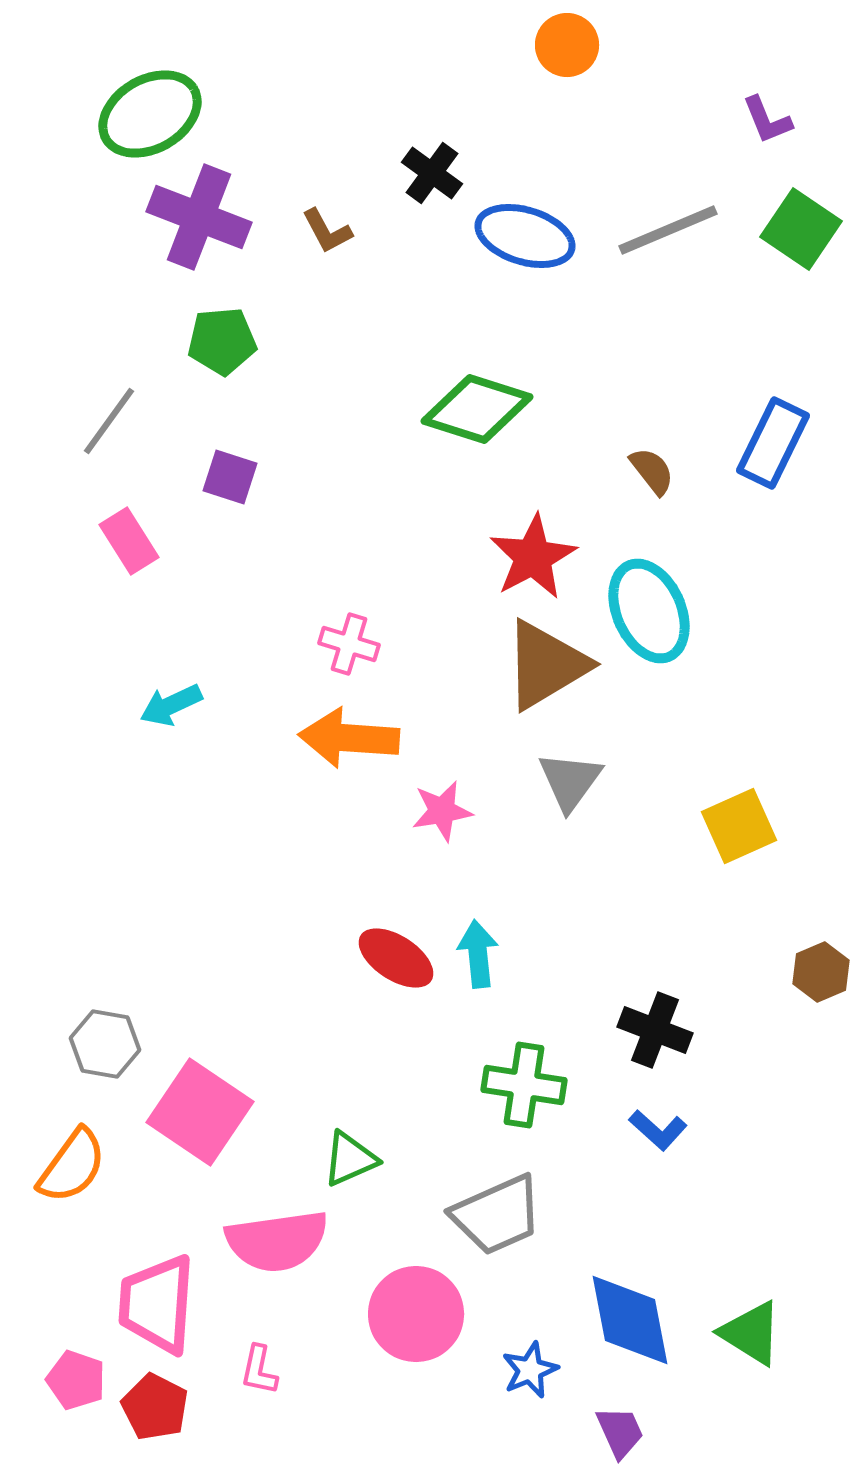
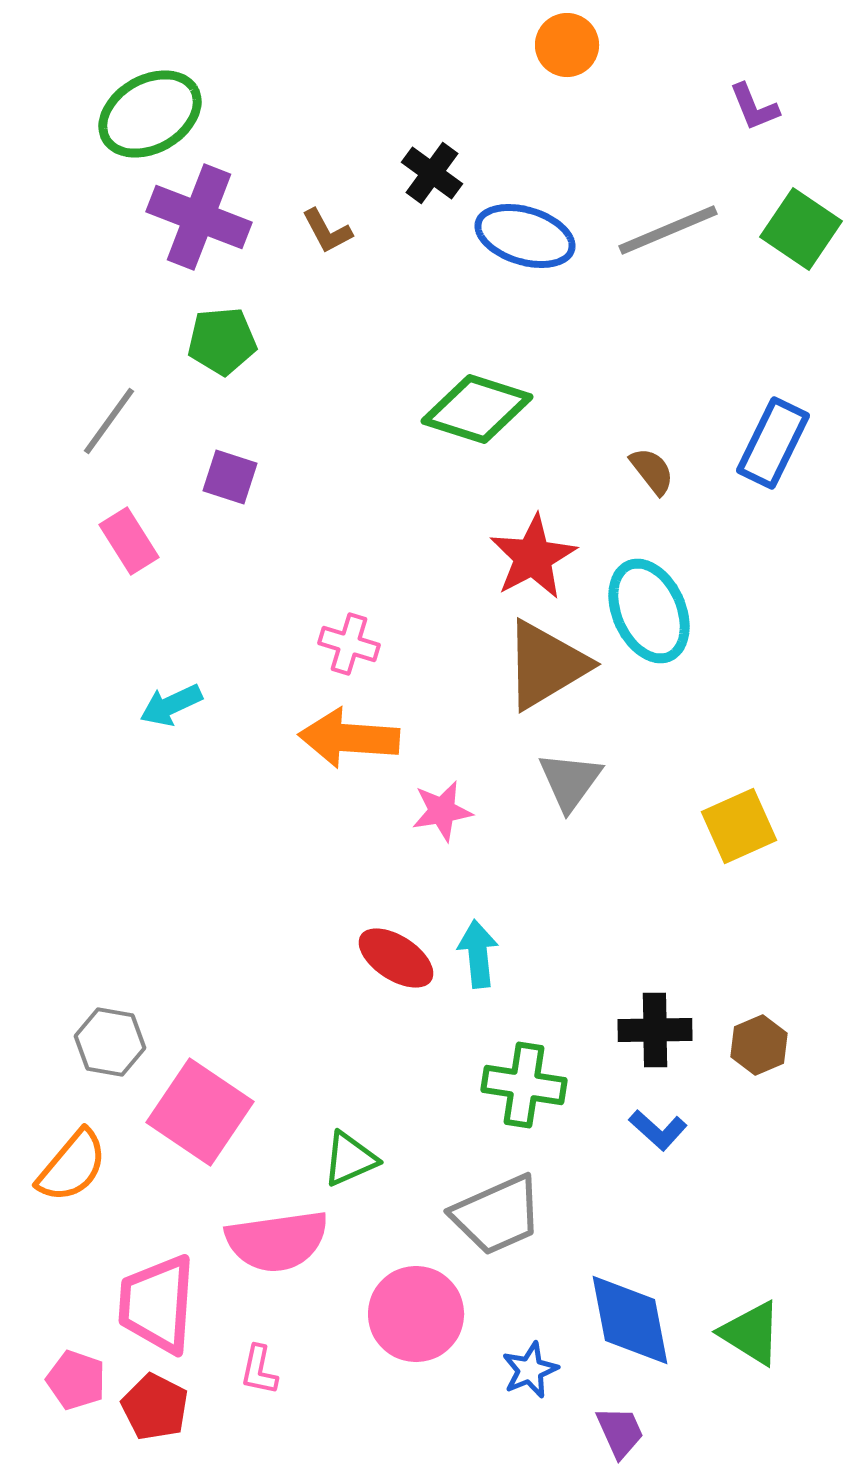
purple L-shape at (767, 120): moved 13 px left, 13 px up
brown hexagon at (821, 972): moved 62 px left, 73 px down
black cross at (655, 1030): rotated 22 degrees counterclockwise
gray hexagon at (105, 1044): moved 5 px right, 2 px up
orange semicircle at (72, 1166): rotated 4 degrees clockwise
